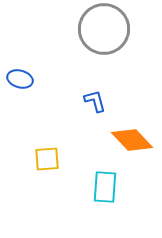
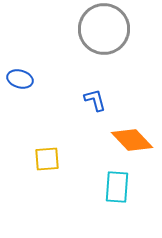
blue L-shape: moved 1 px up
cyan rectangle: moved 12 px right
